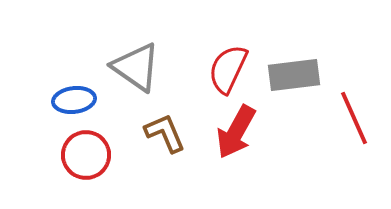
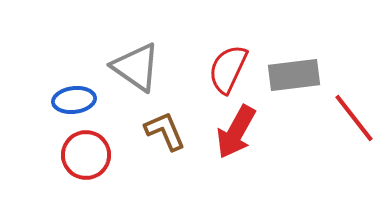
red line: rotated 14 degrees counterclockwise
brown L-shape: moved 2 px up
